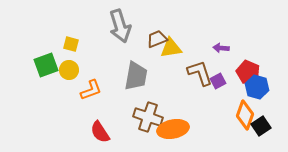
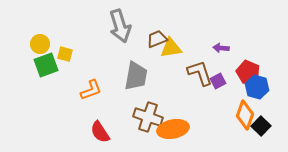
yellow square: moved 6 px left, 10 px down
yellow circle: moved 29 px left, 26 px up
black square: rotated 12 degrees counterclockwise
